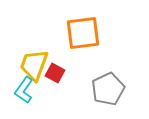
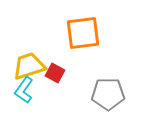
yellow trapezoid: moved 5 px left, 1 px down; rotated 52 degrees clockwise
gray pentagon: moved 5 px down; rotated 24 degrees clockwise
